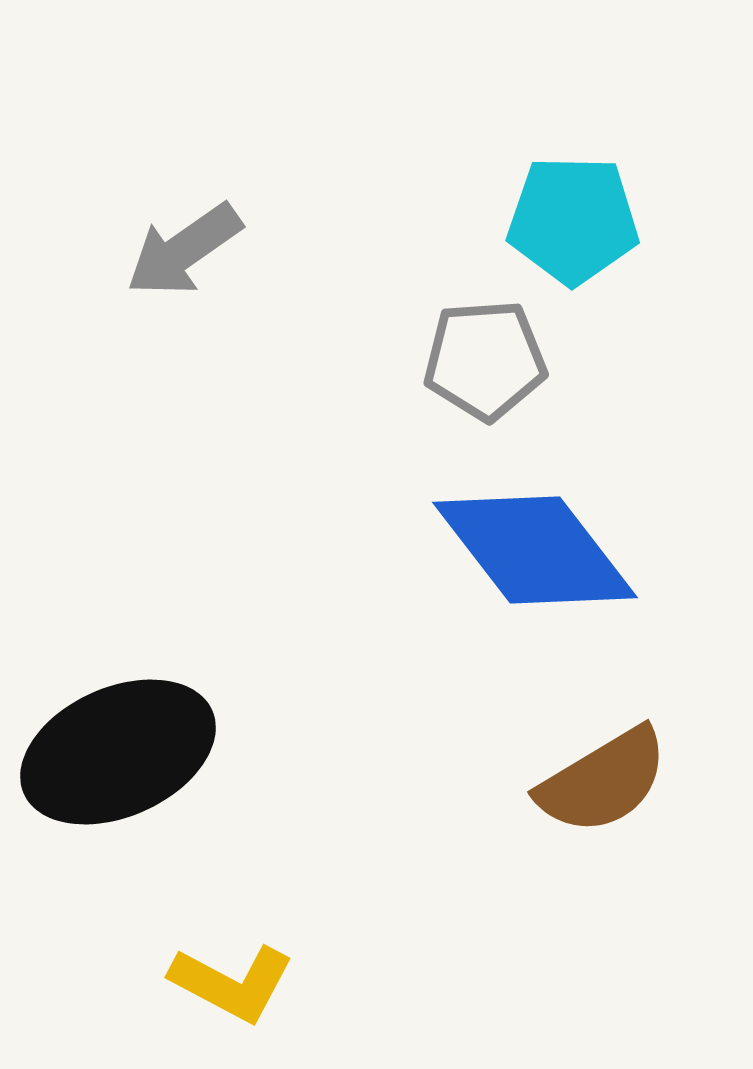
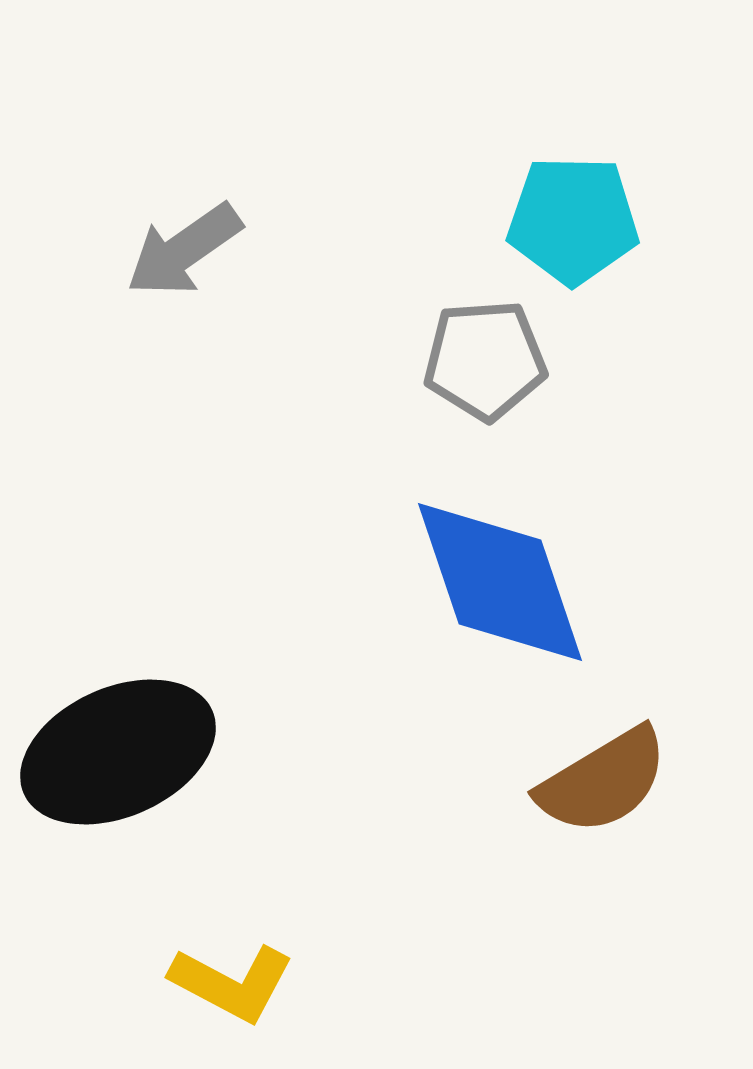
blue diamond: moved 35 px left, 32 px down; rotated 19 degrees clockwise
